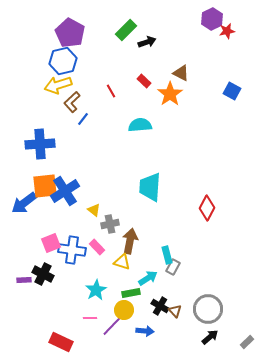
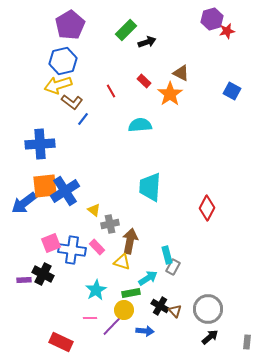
purple hexagon at (212, 19): rotated 10 degrees clockwise
purple pentagon at (70, 33): moved 8 px up; rotated 12 degrees clockwise
brown L-shape at (72, 102): rotated 100 degrees counterclockwise
gray rectangle at (247, 342): rotated 40 degrees counterclockwise
